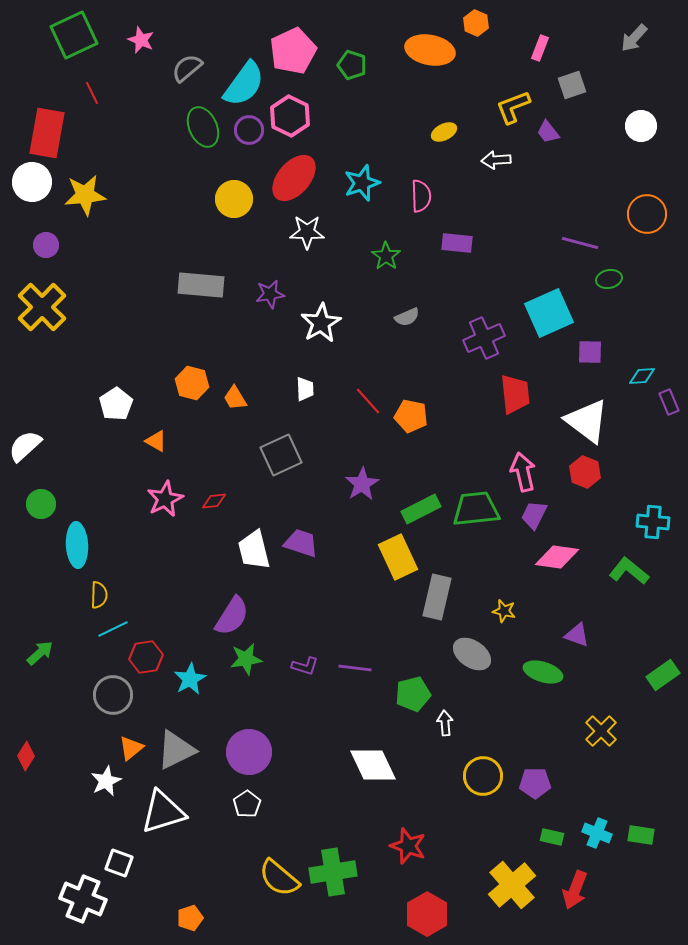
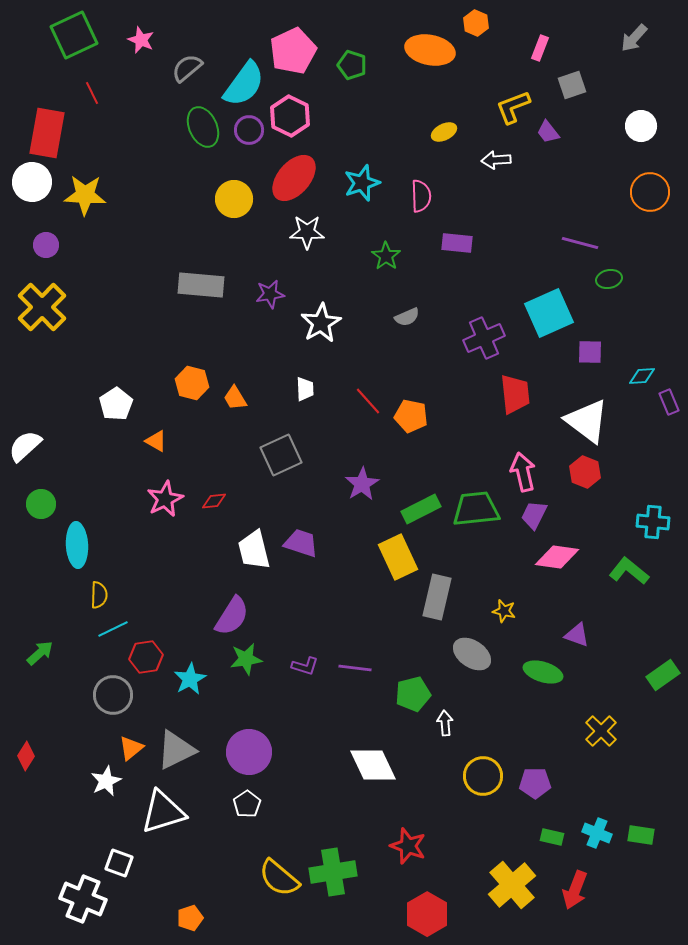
yellow star at (85, 195): rotated 9 degrees clockwise
orange circle at (647, 214): moved 3 px right, 22 px up
